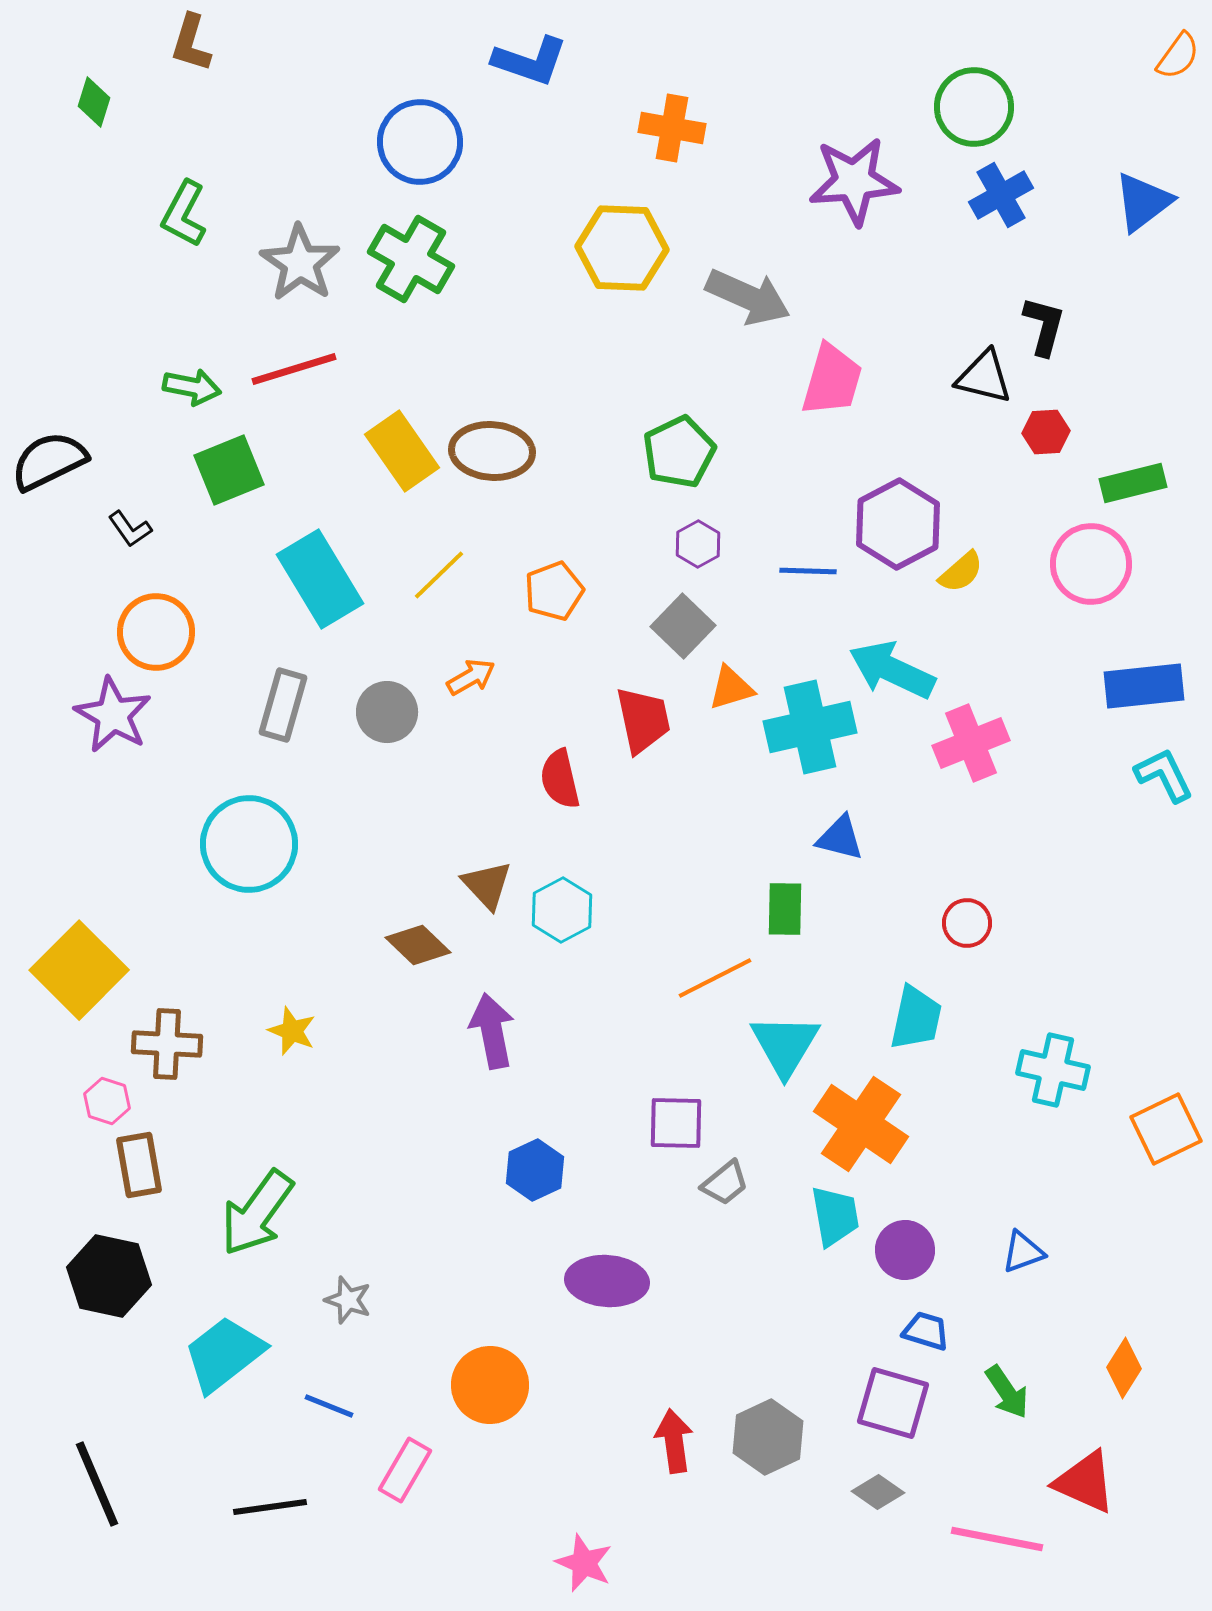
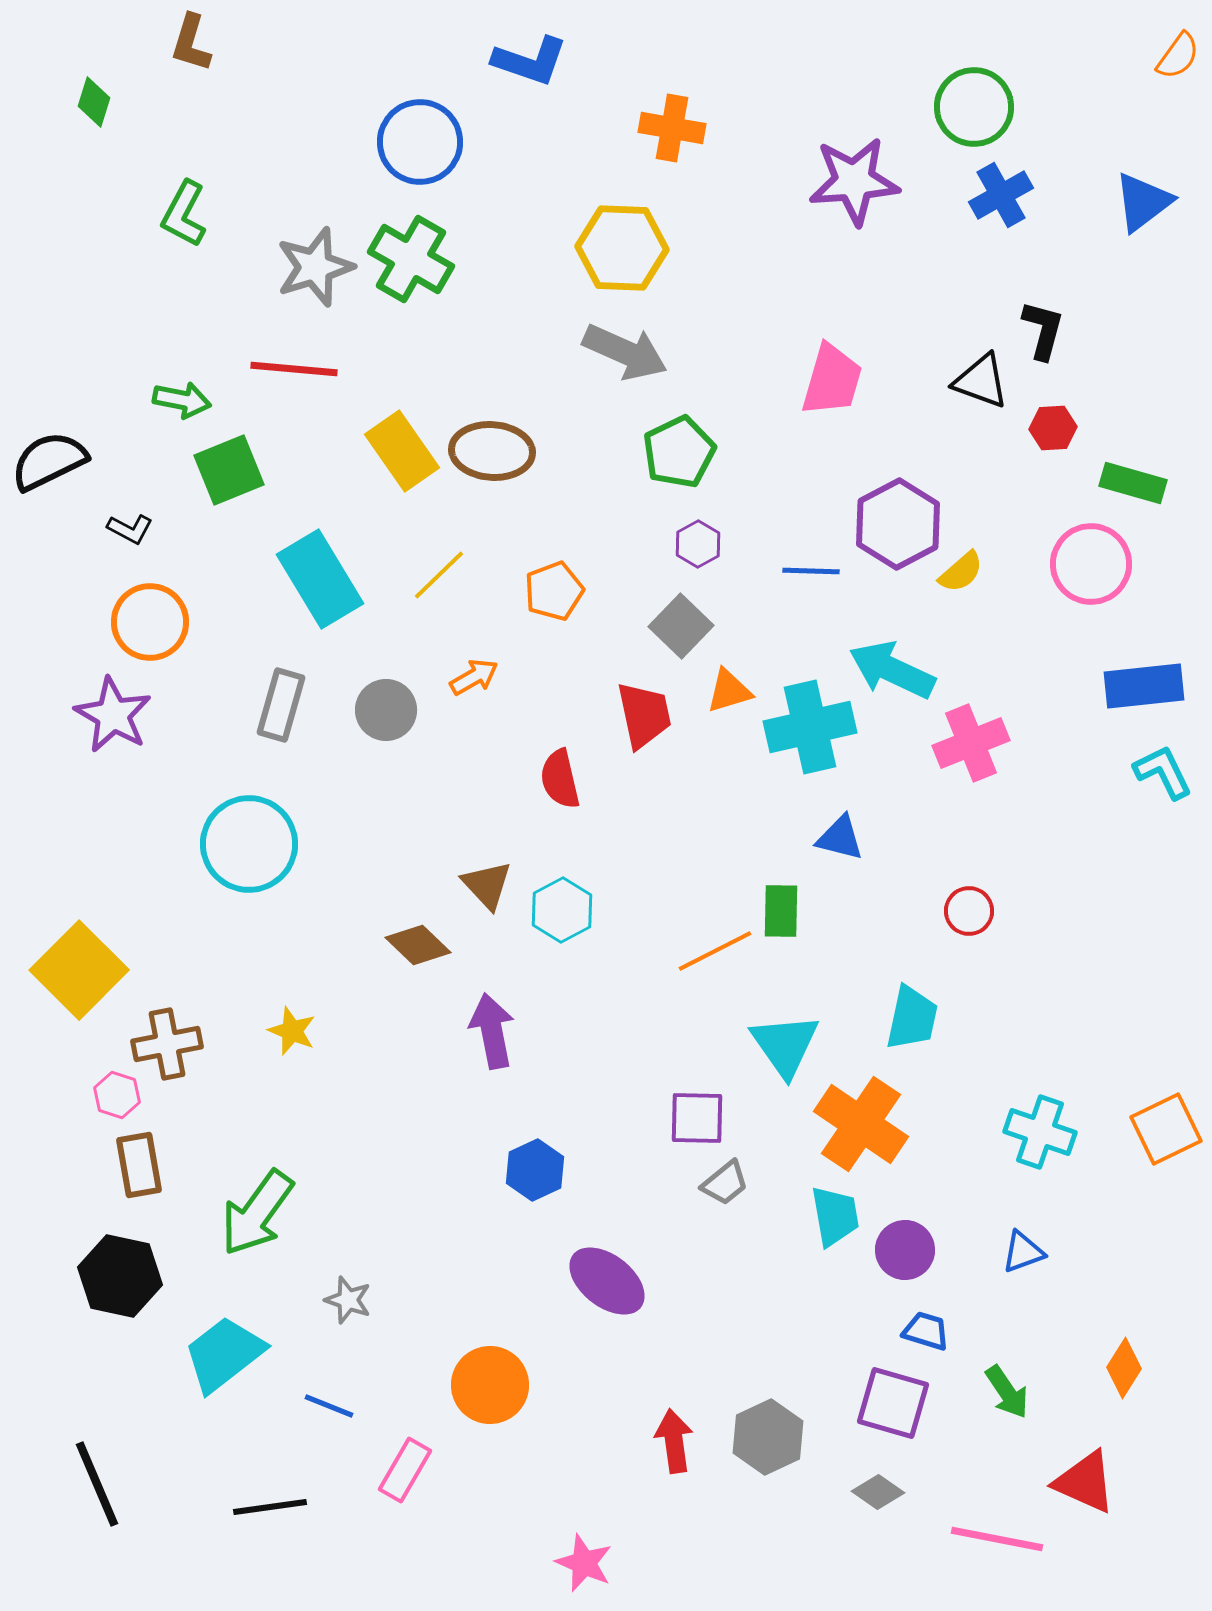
gray star at (300, 263): moved 15 px right, 4 px down; rotated 20 degrees clockwise
gray arrow at (748, 297): moved 123 px left, 55 px down
black L-shape at (1044, 326): moved 1 px left, 4 px down
red line at (294, 369): rotated 22 degrees clockwise
black triangle at (984, 377): moved 3 px left, 4 px down; rotated 6 degrees clockwise
green arrow at (192, 387): moved 10 px left, 13 px down
red hexagon at (1046, 432): moved 7 px right, 4 px up
green rectangle at (1133, 483): rotated 30 degrees clockwise
black L-shape at (130, 529): rotated 27 degrees counterclockwise
blue line at (808, 571): moved 3 px right
gray square at (683, 626): moved 2 px left
orange circle at (156, 632): moved 6 px left, 10 px up
orange arrow at (471, 677): moved 3 px right
orange triangle at (731, 688): moved 2 px left, 3 px down
gray rectangle at (283, 705): moved 2 px left
gray circle at (387, 712): moved 1 px left, 2 px up
red trapezoid at (643, 720): moved 1 px right, 5 px up
cyan L-shape at (1164, 775): moved 1 px left, 3 px up
green rectangle at (785, 909): moved 4 px left, 2 px down
red circle at (967, 923): moved 2 px right, 12 px up
orange line at (715, 978): moved 27 px up
cyan trapezoid at (916, 1018): moved 4 px left
brown cross at (167, 1044): rotated 14 degrees counterclockwise
cyan triangle at (785, 1045): rotated 6 degrees counterclockwise
cyan cross at (1053, 1070): moved 13 px left, 62 px down; rotated 6 degrees clockwise
pink hexagon at (107, 1101): moved 10 px right, 6 px up
purple square at (676, 1123): moved 21 px right, 5 px up
black hexagon at (109, 1276): moved 11 px right
purple ellipse at (607, 1281): rotated 34 degrees clockwise
